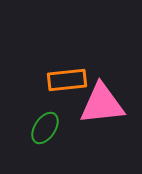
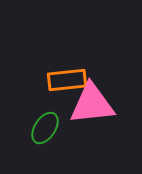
pink triangle: moved 10 px left
